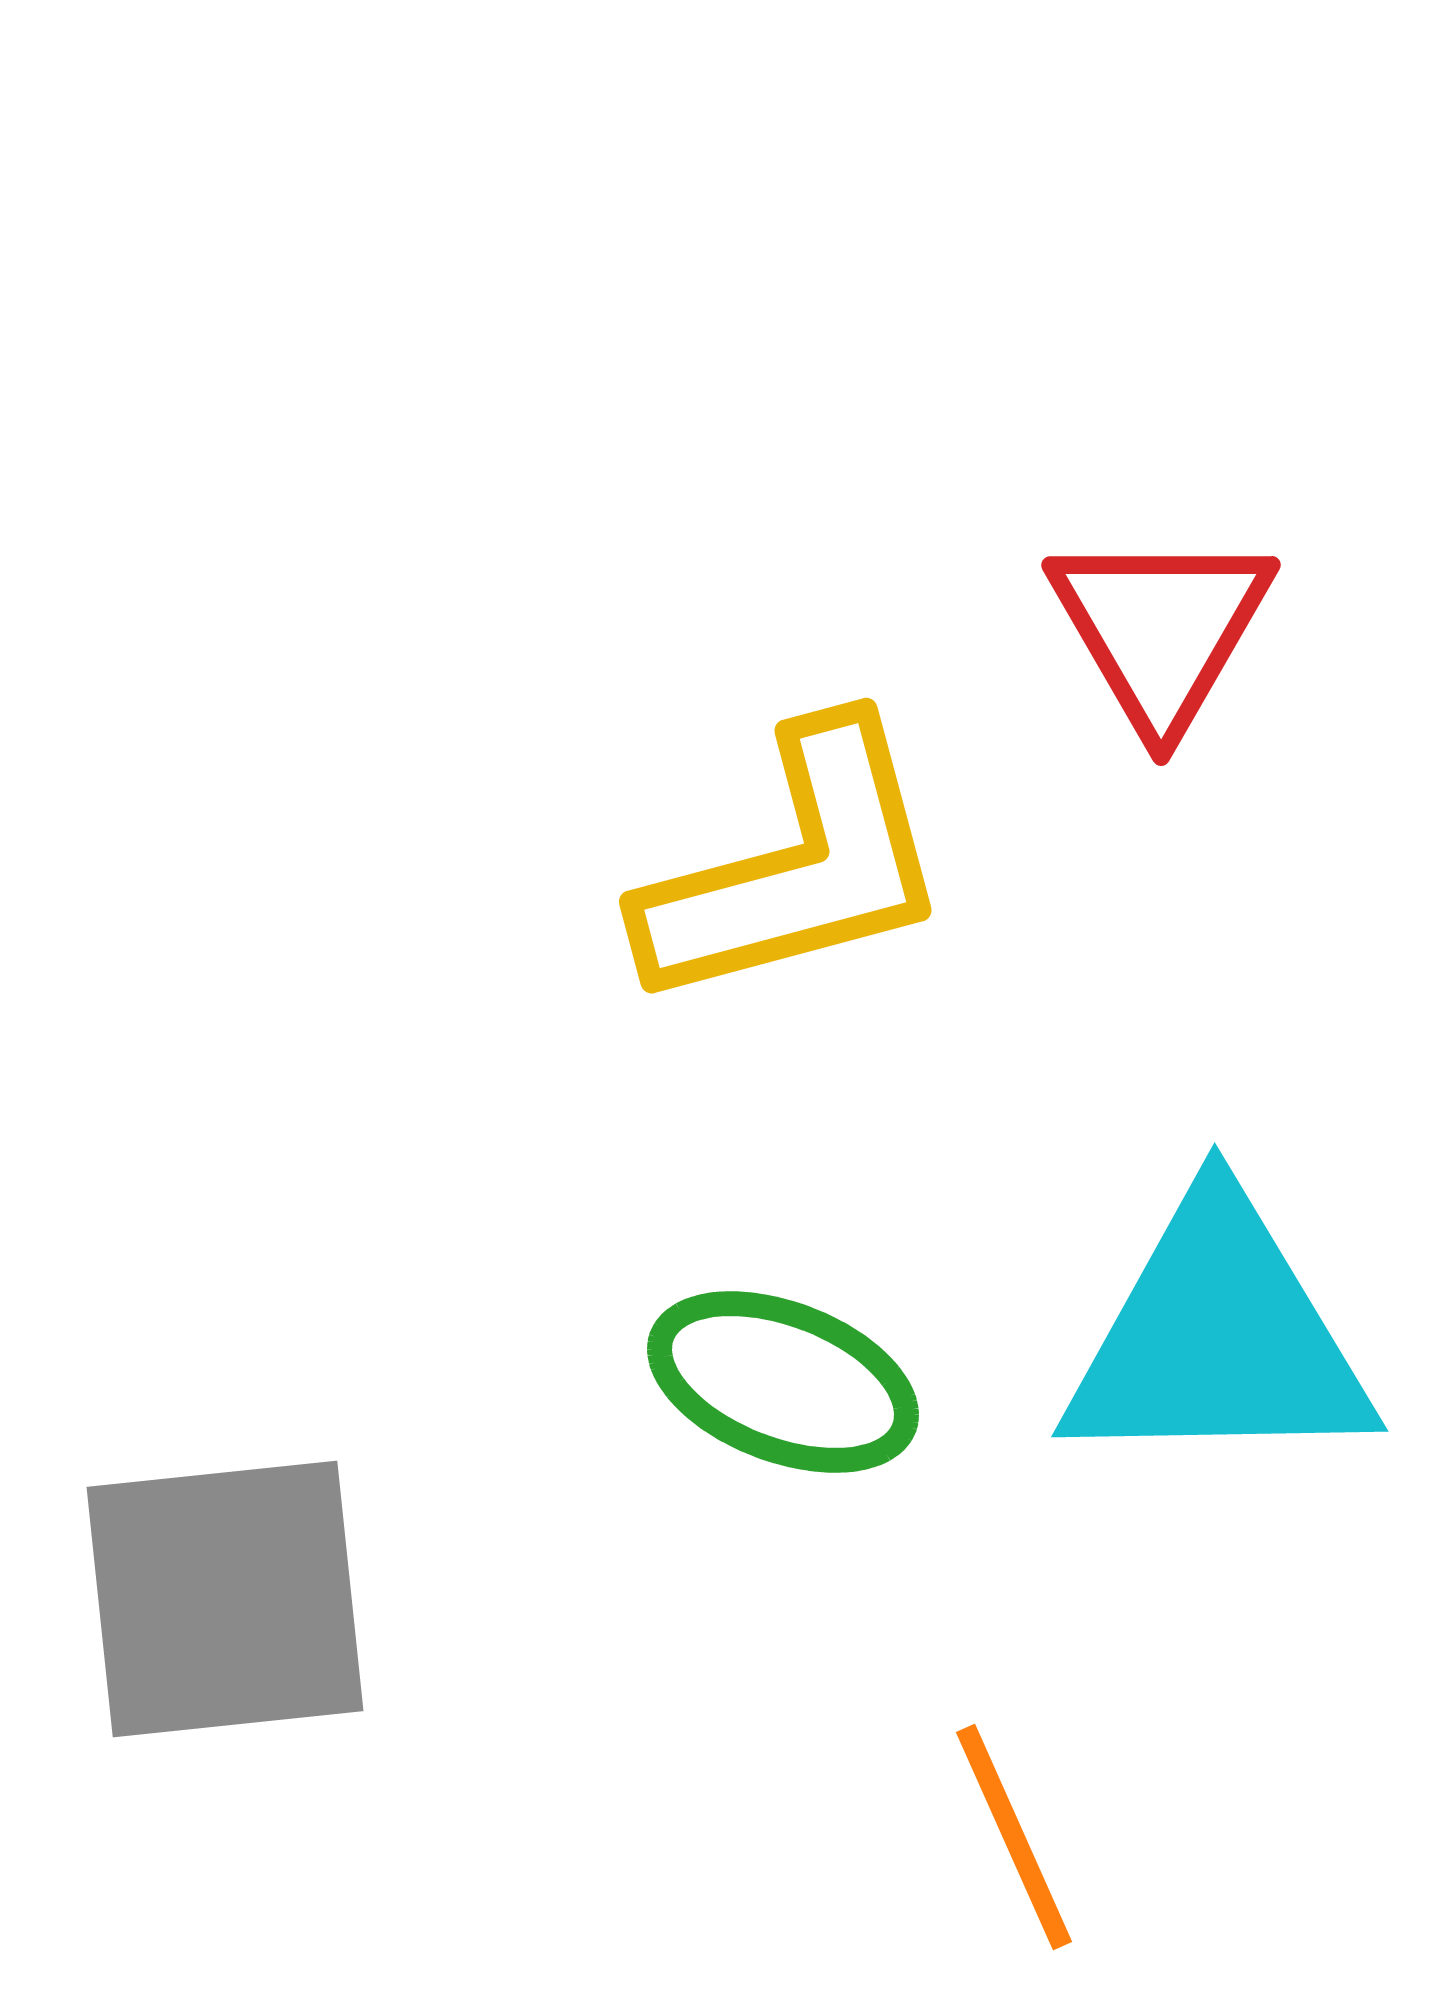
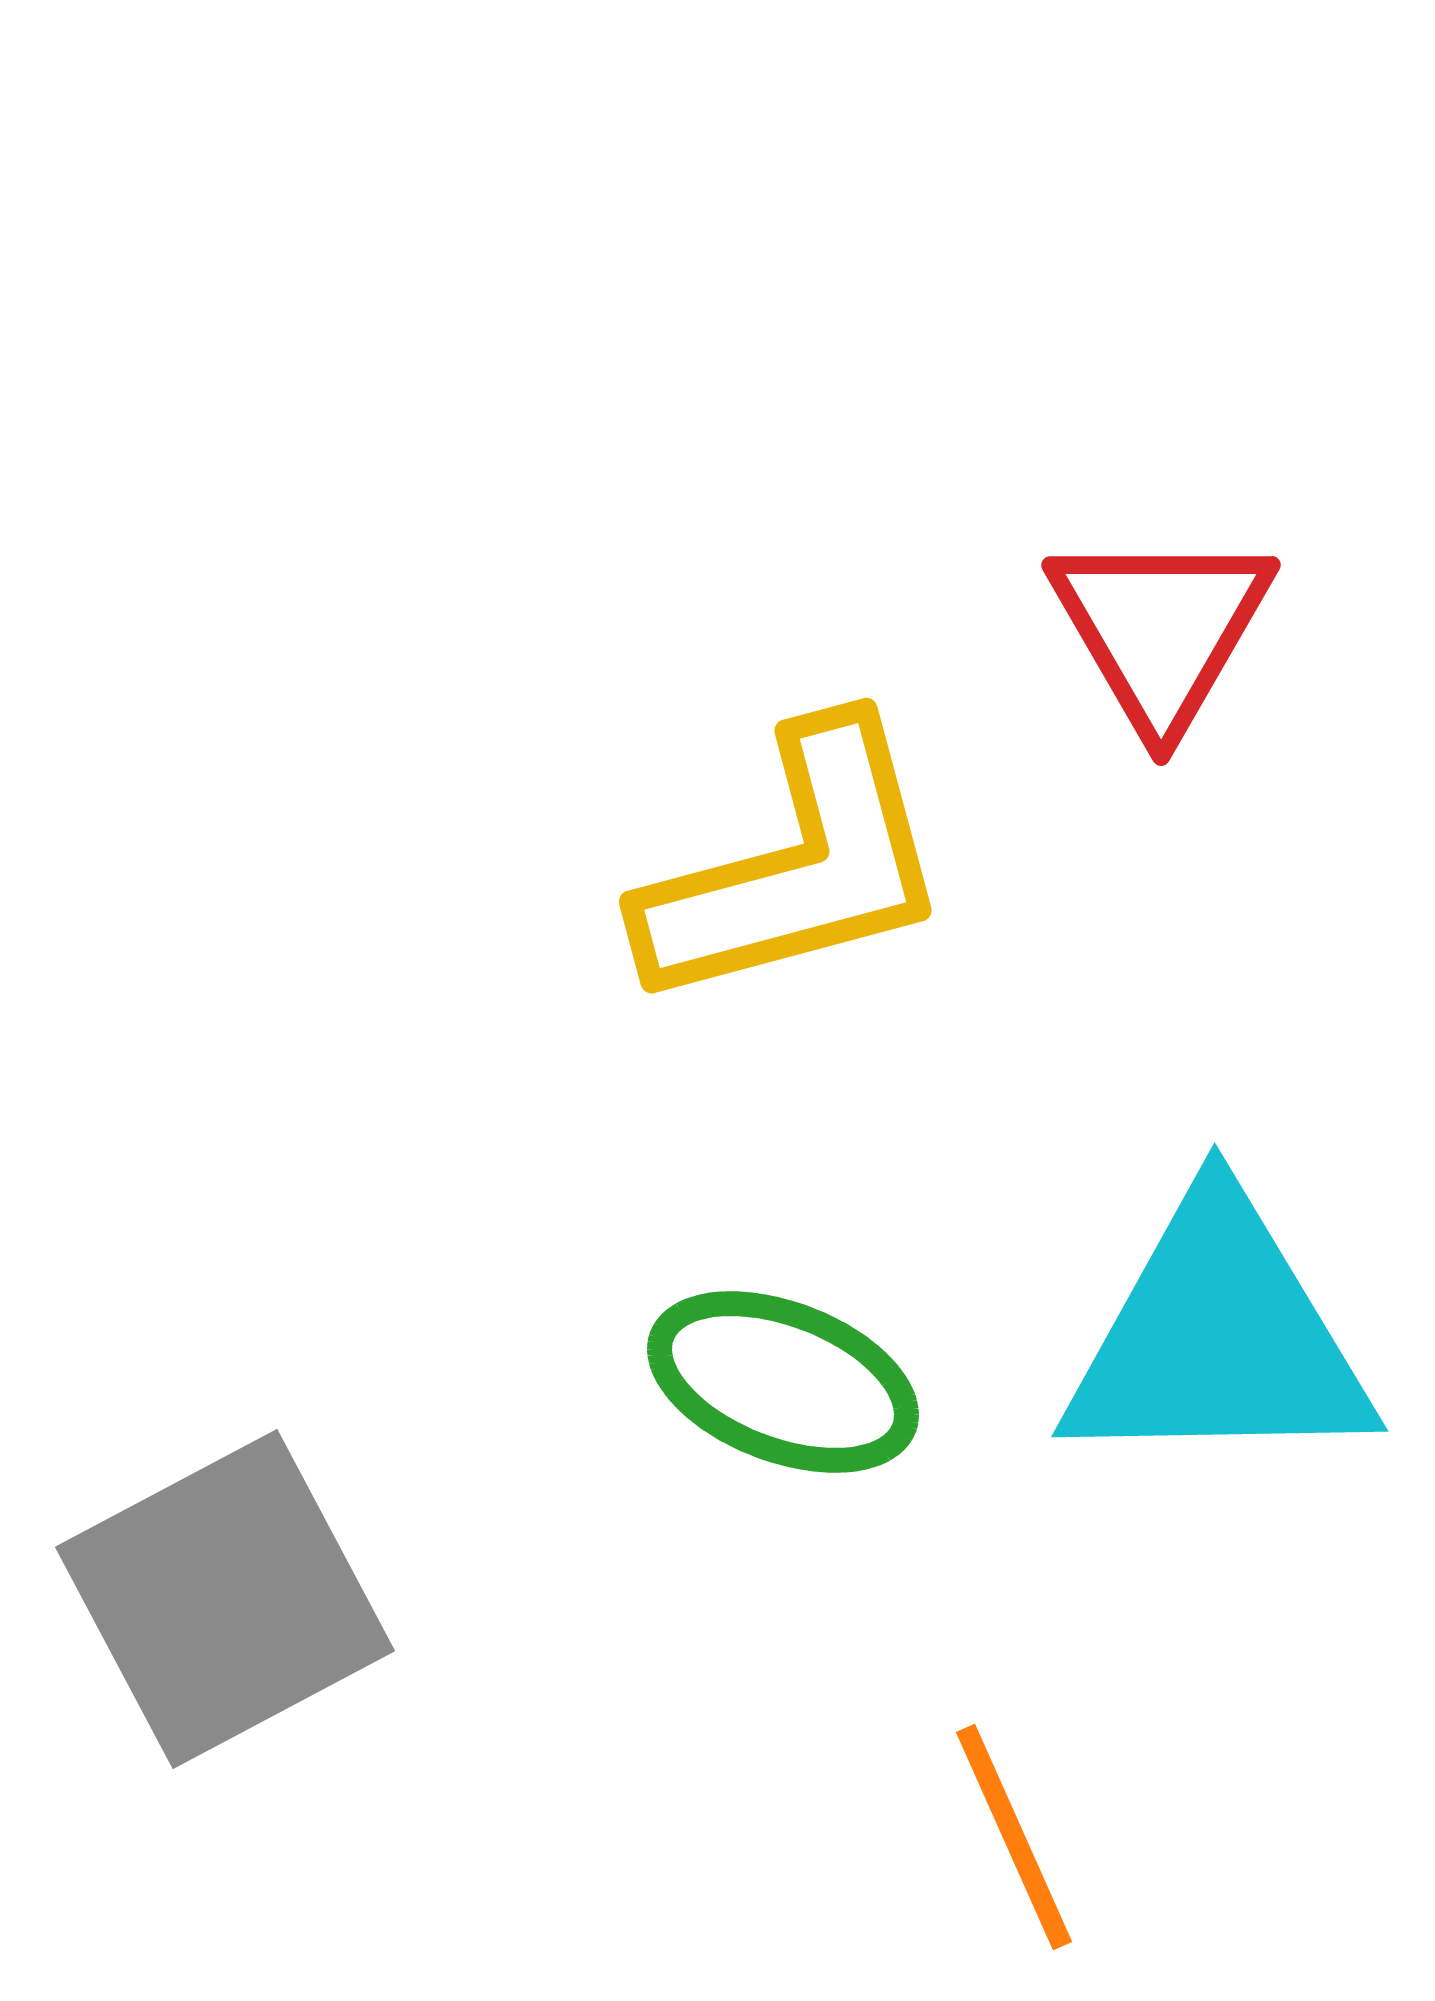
gray square: rotated 22 degrees counterclockwise
